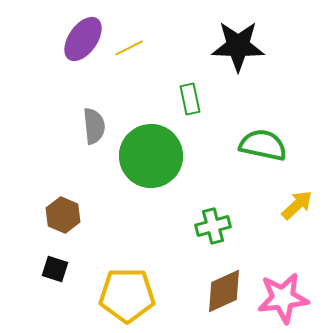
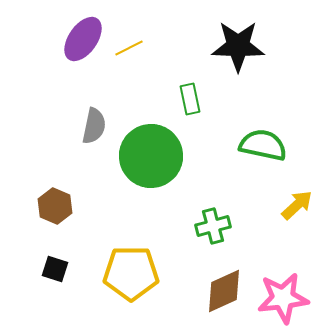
gray semicircle: rotated 18 degrees clockwise
brown hexagon: moved 8 px left, 9 px up
yellow pentagon: moved 4 px right, 22 px up
